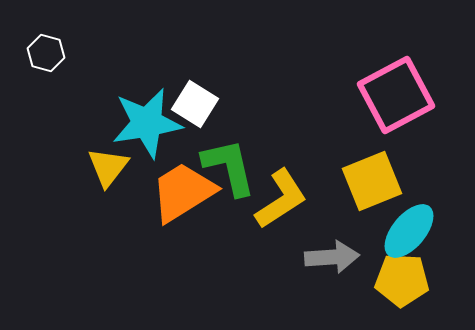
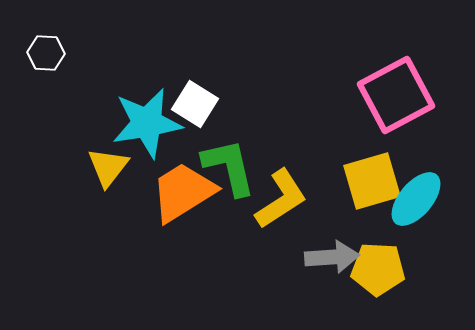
white hexagon: rotated 12 degrees counterclockwise
yellow square: rotated 6 degrees clockwise
cyan ellipse: moved 7 px right, 32 px up
yellow pentagon: moved 24 px left, 11 px up
